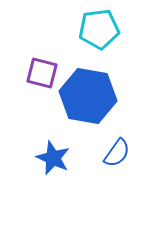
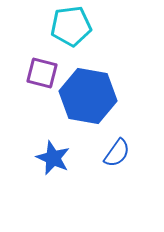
cyan pentagon: moved 28 px left, 3 px up
